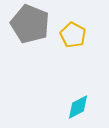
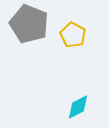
gray pentagon: moved 1 px left
